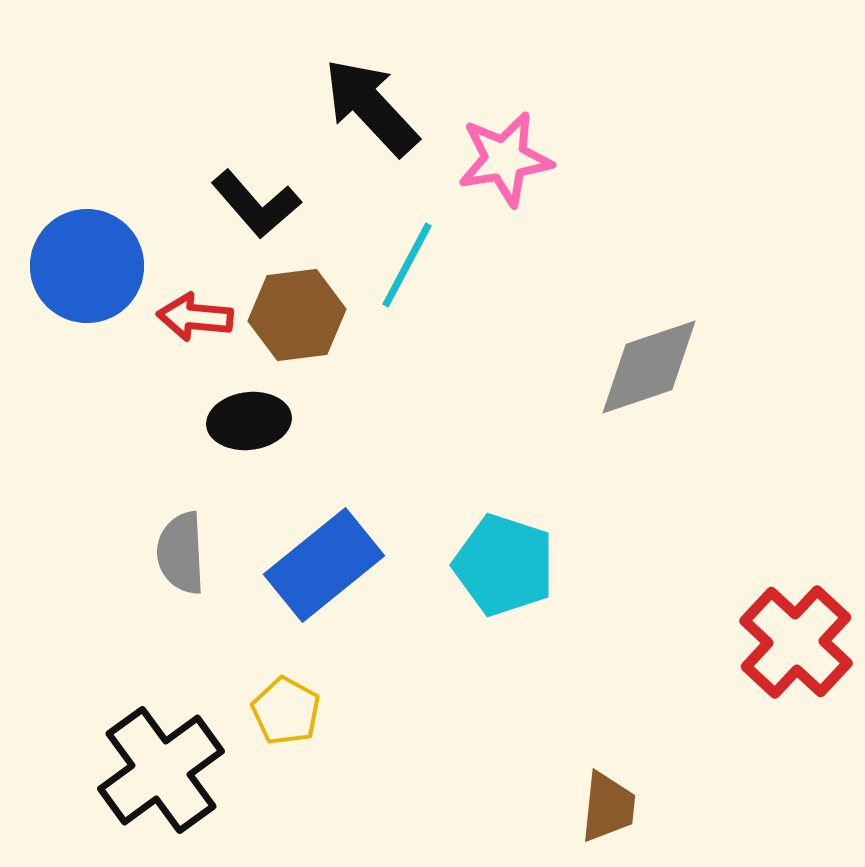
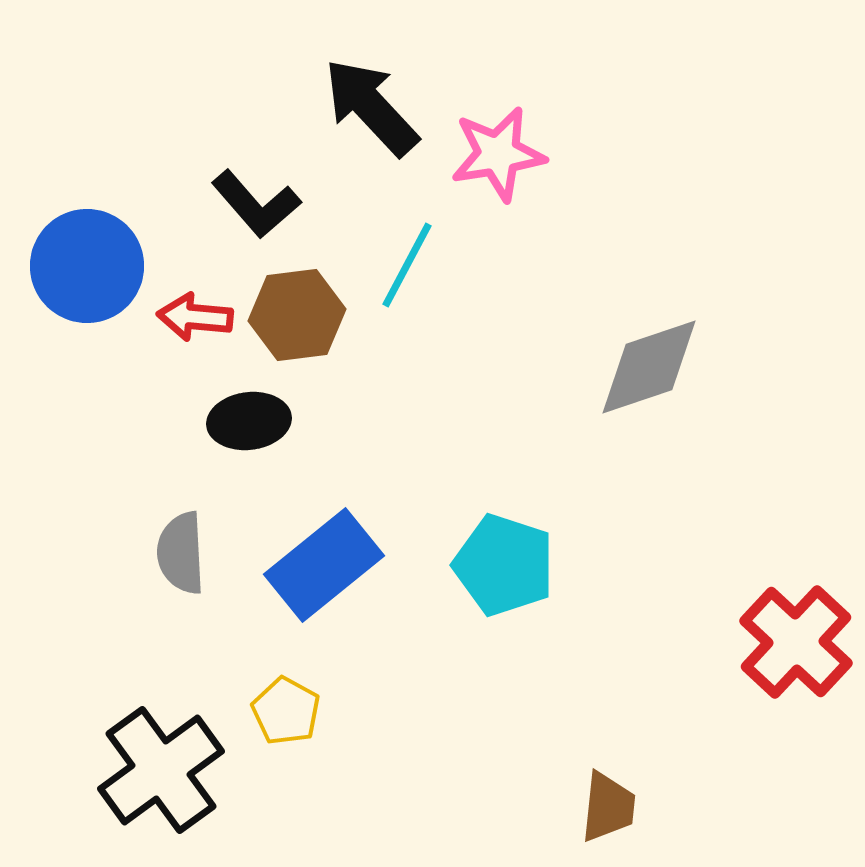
pink star: moved 7 px left, 5 px up
